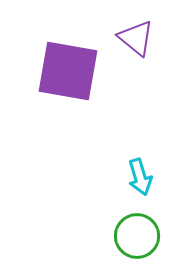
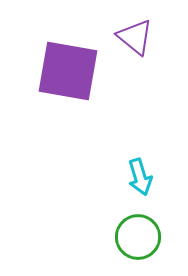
purple triangle: moved 1 px left, 1 px up
green circle: moved 1 px right, 1 px down
